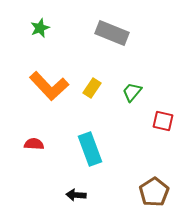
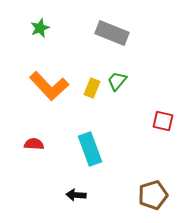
yellow rectangle: rotated 12 degrees counterclockwise
green trapezoid: moved 15 px left, 11 px up
brown pentagon: moved 1 px left, 3 px down; rotated 16 degrees clockwise
